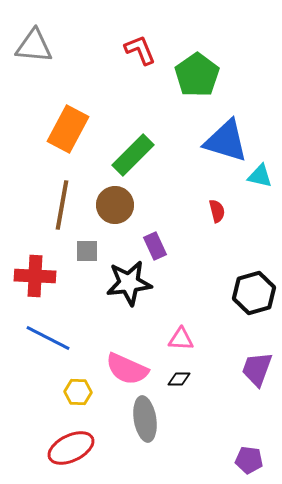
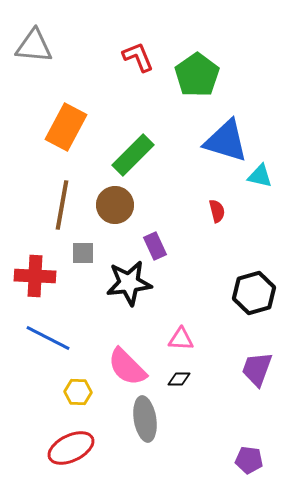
red L-shape: moved 2 px left, 7 px down
orange rectangle: moved 2 px left, 2 px up
gray square: moved 4 px left, 2 px down
pink semicircle: moved 2 px up; rotated 21 degrees clockwise
